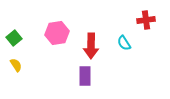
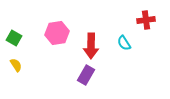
green square: rotated 21 degrees counterclockwise
purple rectangle: moved 1 px right, 1 px up; rotated 30 degrees clockwise
